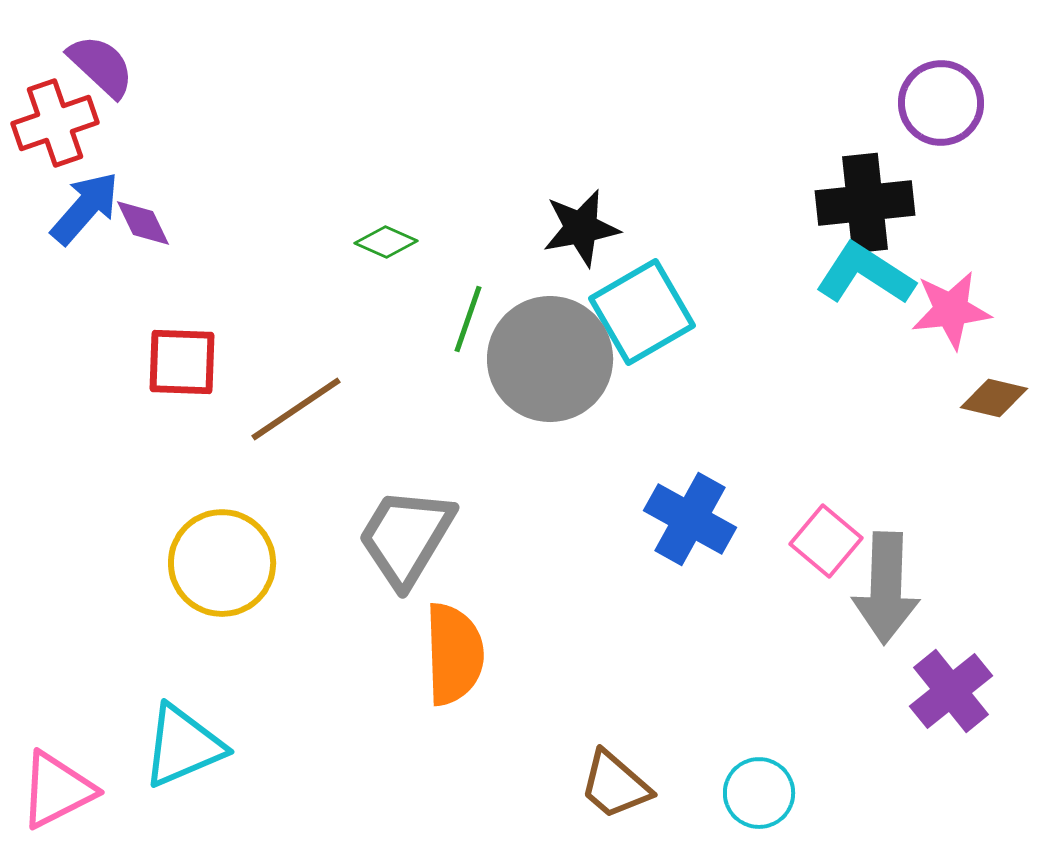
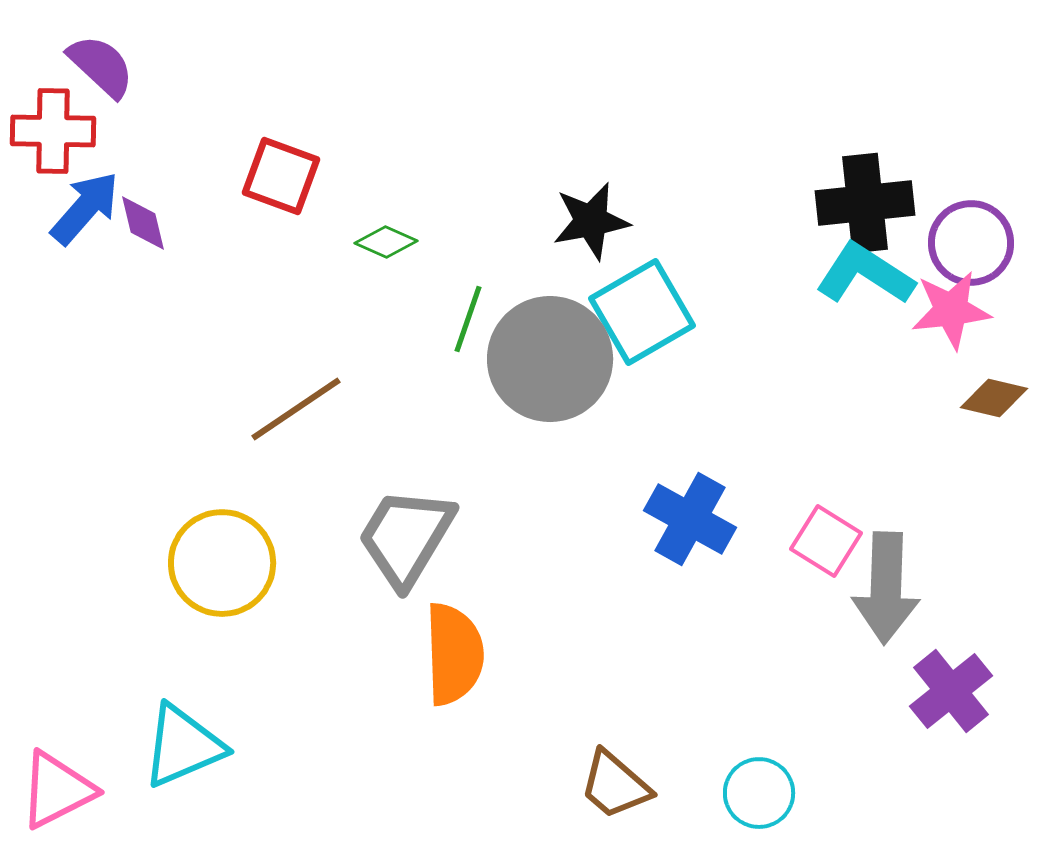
purple circle: moved 30 px right, 140 px down
red cross: moved 2 px left, 8 px down; rotated 20 degrees clockwise
purple diamond: rotated 12 degrees clockwise
black star: moved 10 px right, 7 px up
red square: moved 99 px right, 186 px up; rotated 18 degrees clockwise
pink square: rotated 8 degrees counterclockwise
